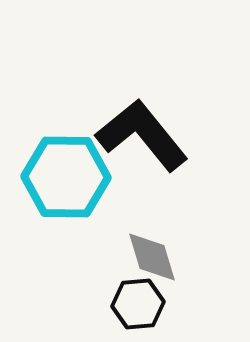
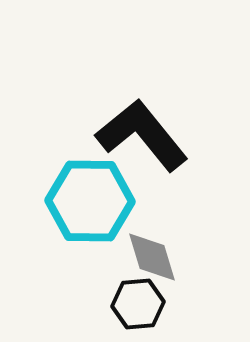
cyan hexagon: moved 24 px right, 24 px down
